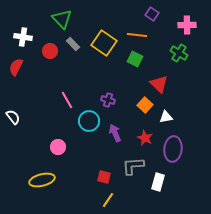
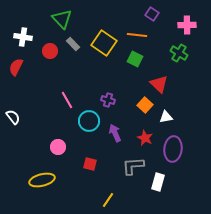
red square: moved 14 px left, 13 px up
